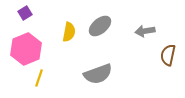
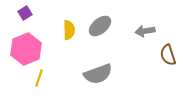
yellow semicircle: moved 2 px up; rotated 12 degrees counterclockwise
brown semicircle: rotated 30 degrees counterclockwise
